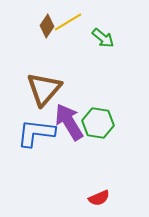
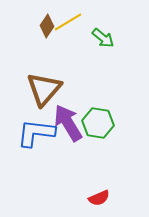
purple arrow: moved 1 px left, 1 px down
